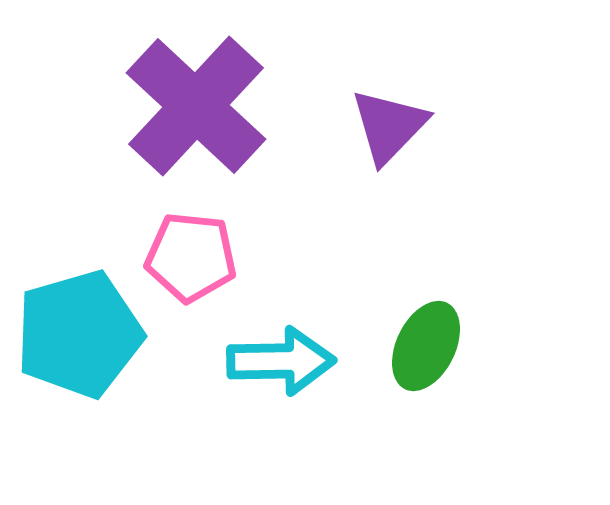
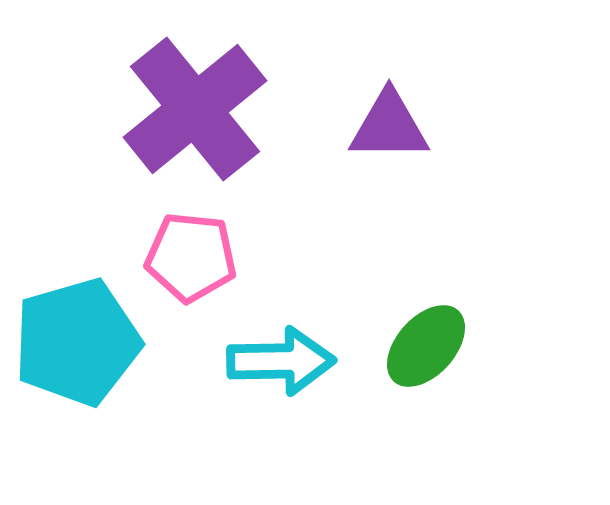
purple cross: moved 1 px left, 3 px down; rotated 8 degrees clockwise
purple triangle: rotated 46 degrees clockwise
cyan pentagon: moved 2 px left, 8 px down
green ellipse: rotated 16 degrees clockwise
